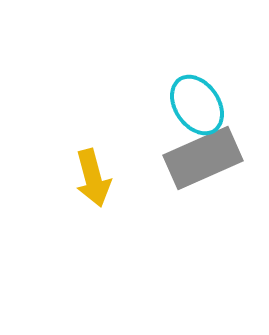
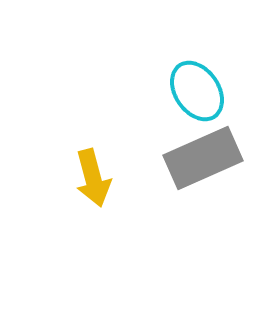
cyan ellipse: moved 14 px up
